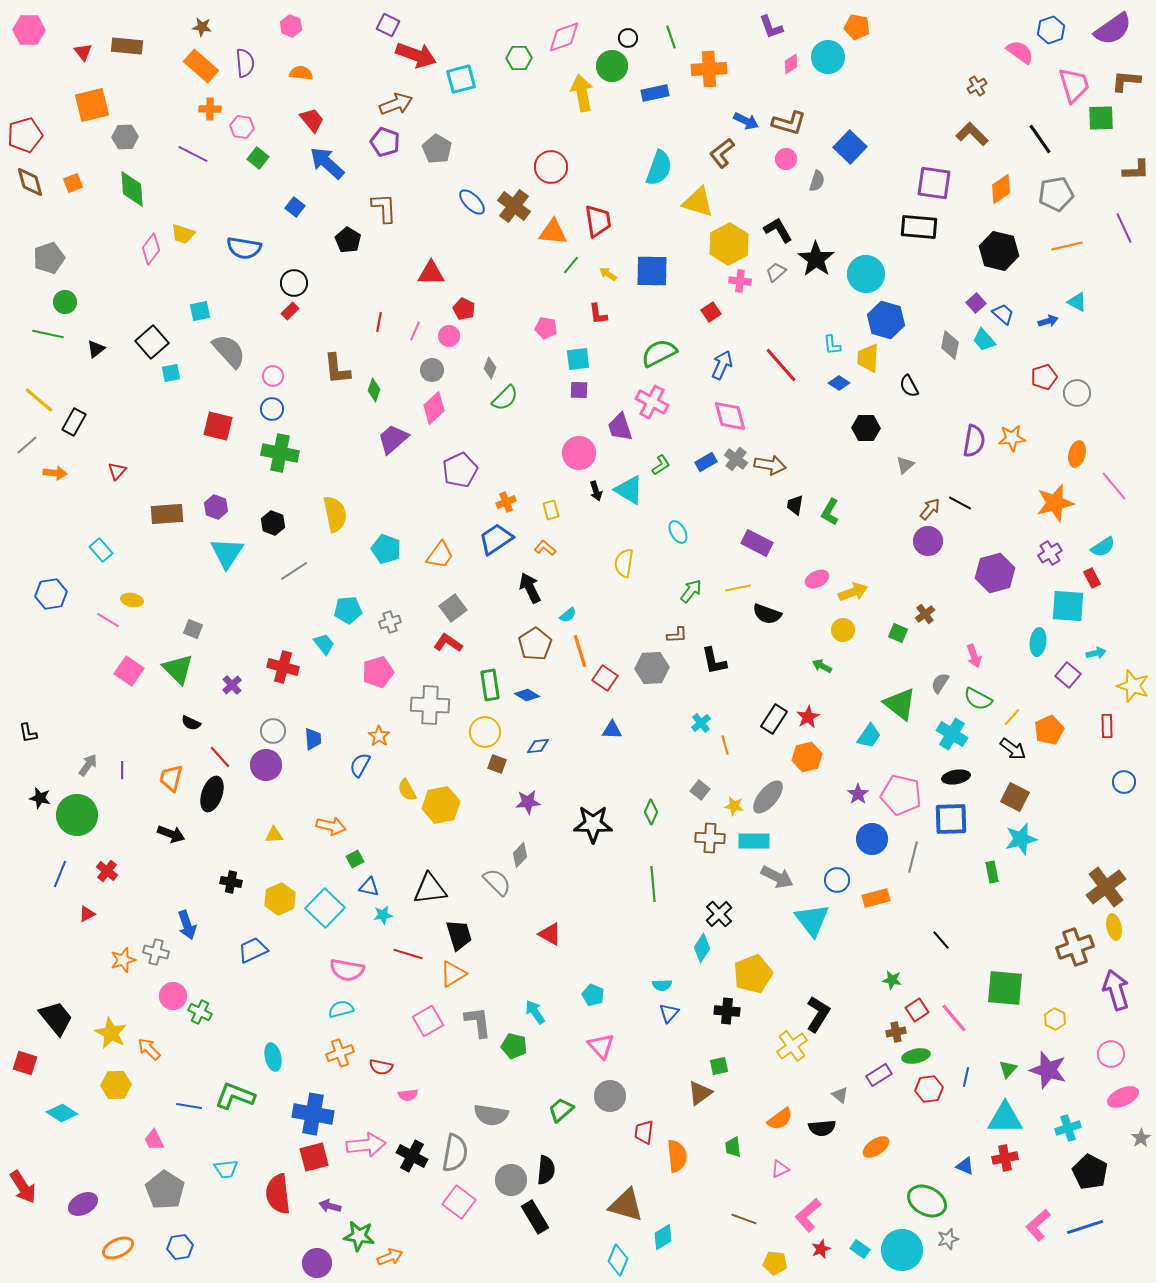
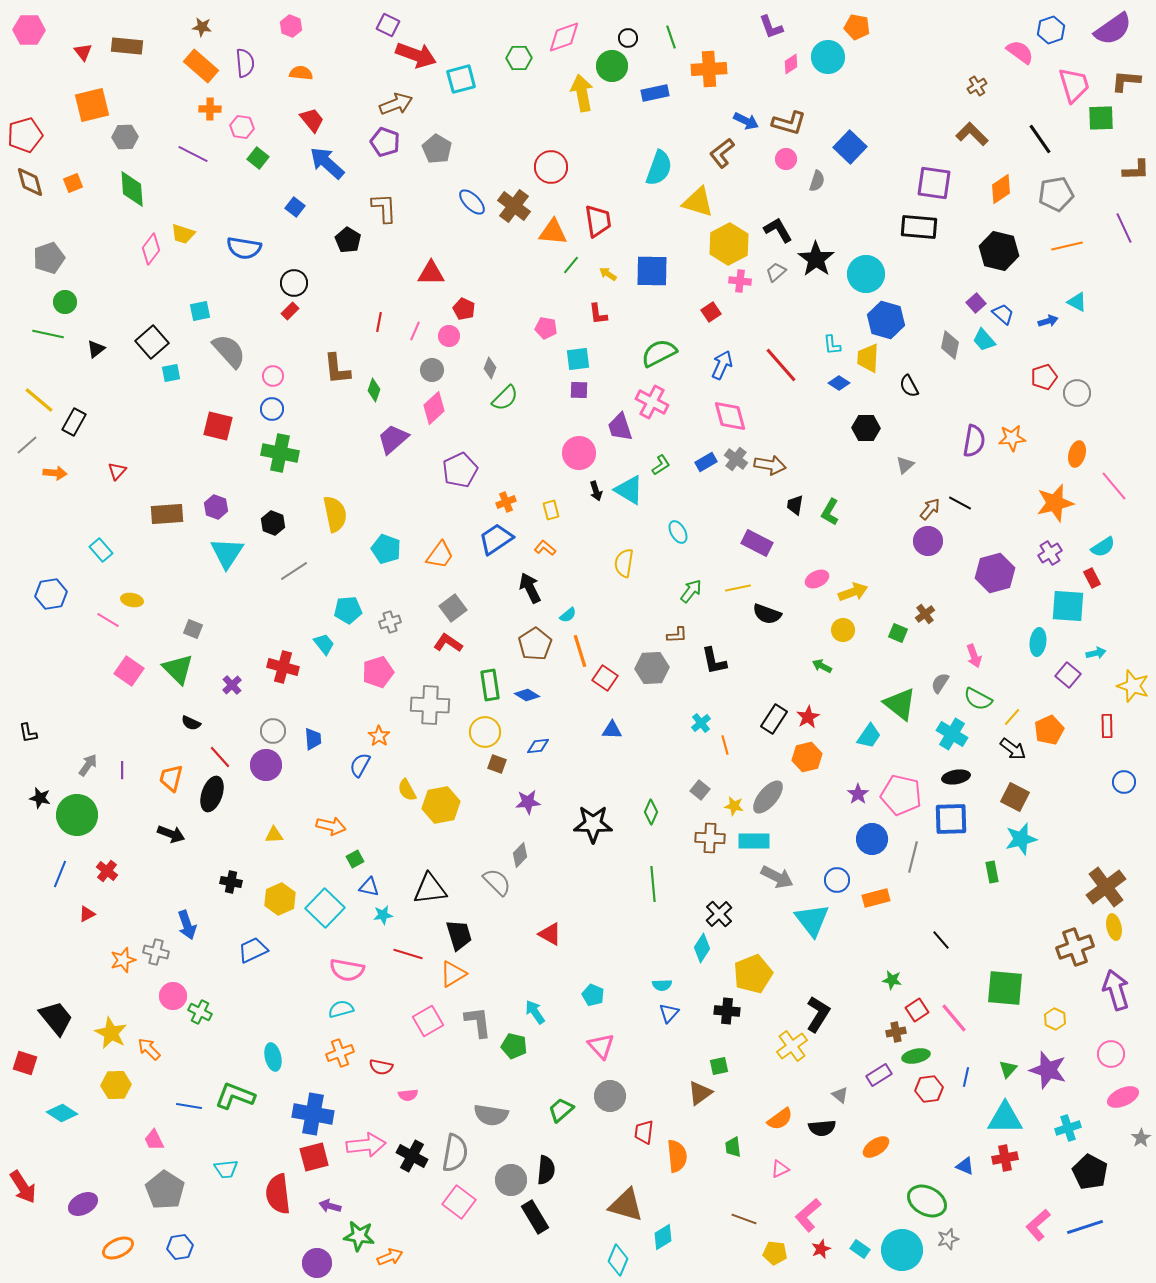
yellow pentagon at (775, 1263): moved 10 px up
